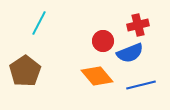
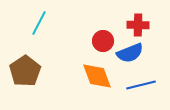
red cross: rotated 15 degrees clockwise
orange diamond: rotated 20 degrees clockwise
